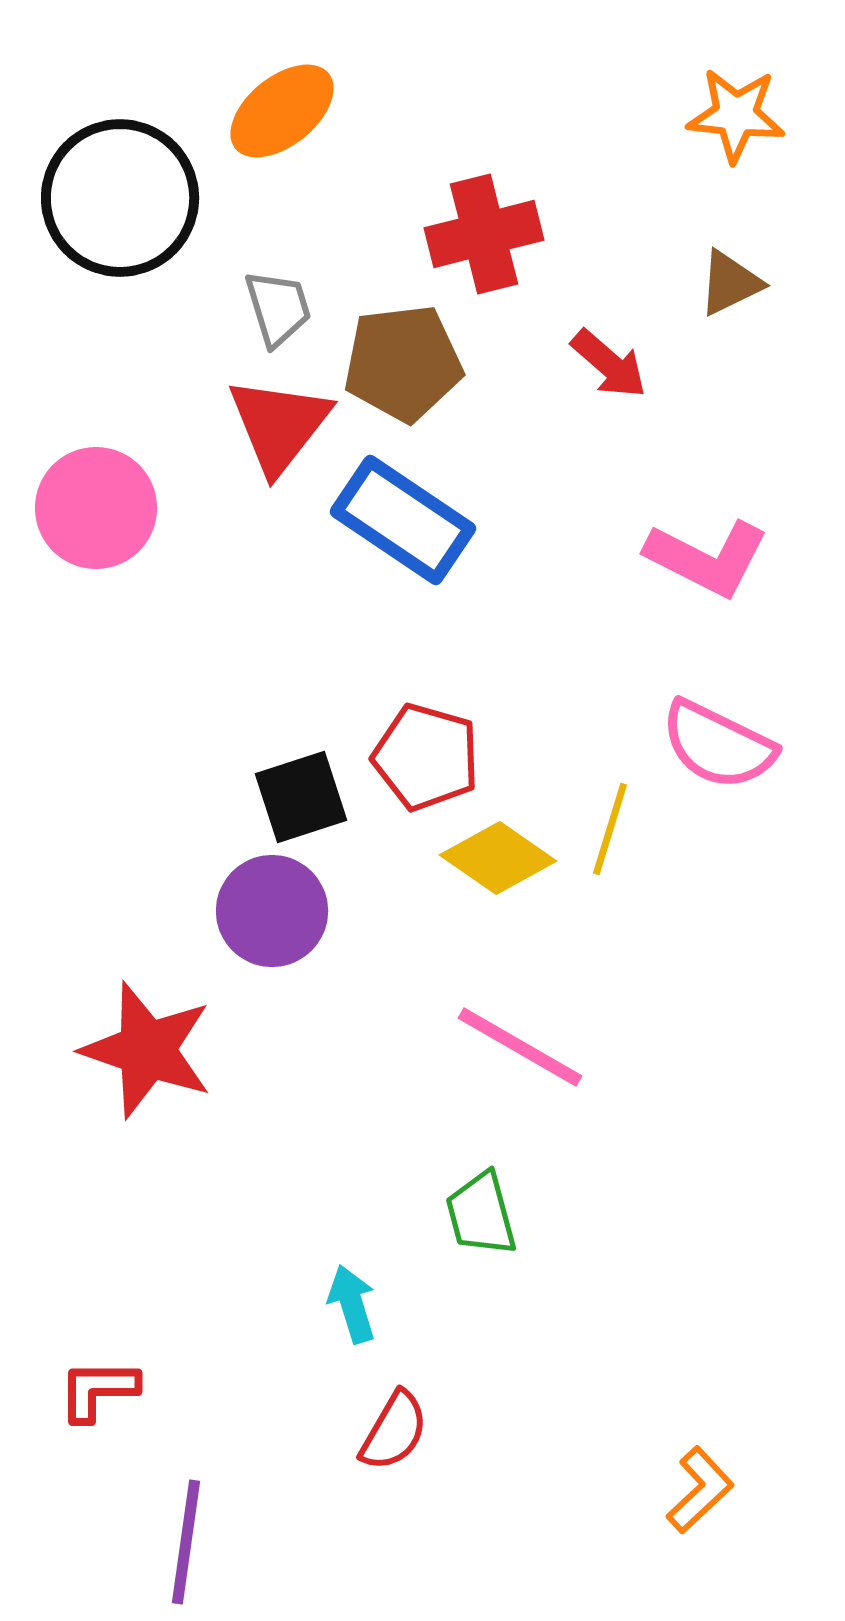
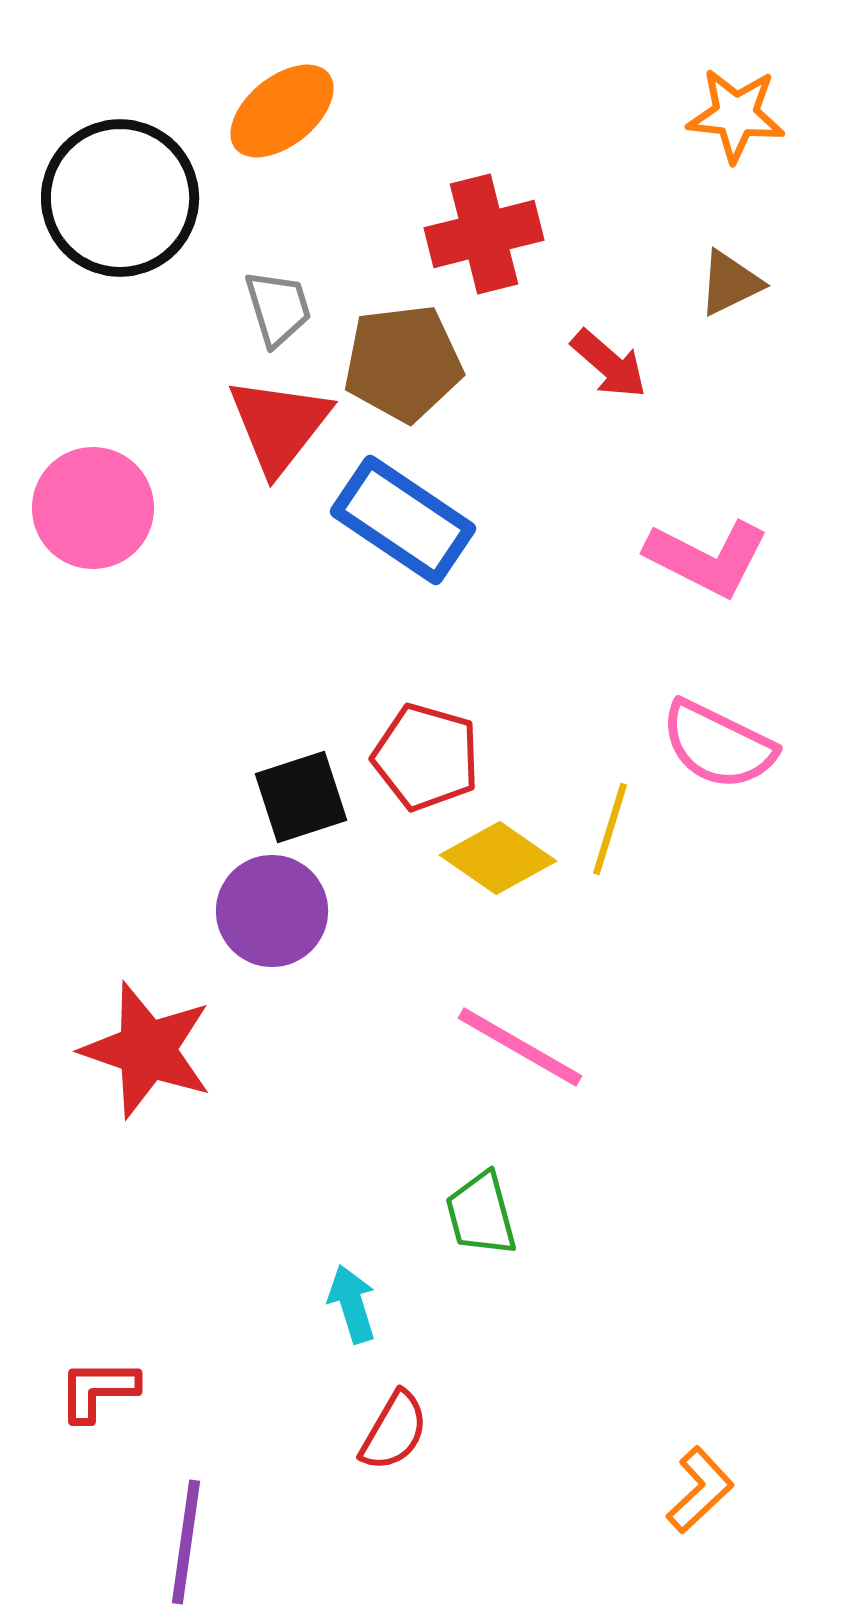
pink circle: moved 3 px left
